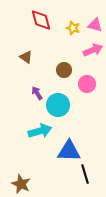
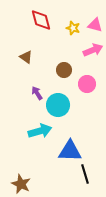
blue triangle: moved 1 px right
